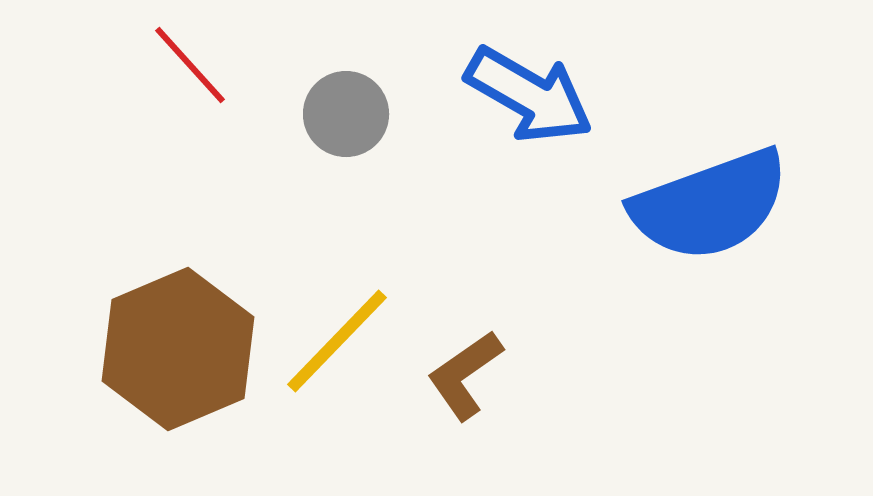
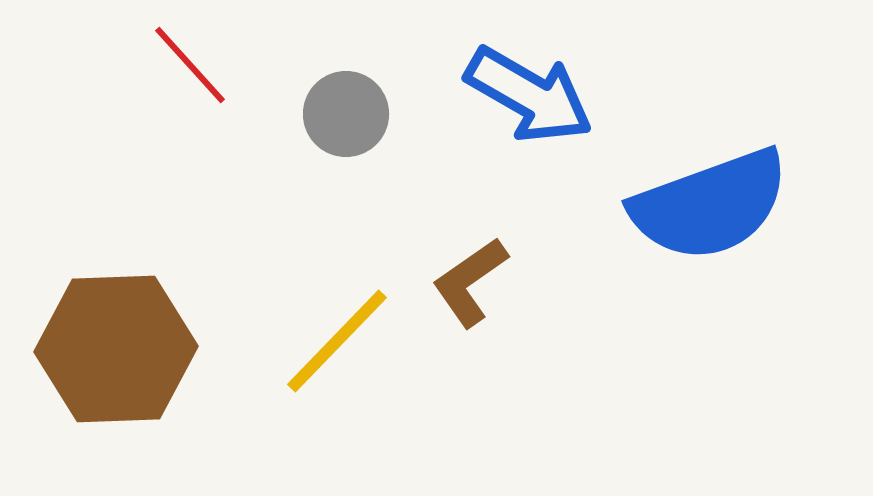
brown hexagon: moved 62 px left; rotated 21 degrees clockwise
brown L-shape: moved 5 px right, 93 px up
